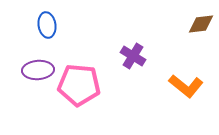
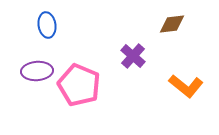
brown diamond: moved 29 px left
purple cross: rotated 10 degrees clockwise
purple ellipse: moved 1 px left, 1 px down
pink pentagon: rotated 18 degrees clockwise
